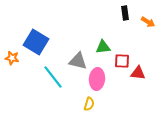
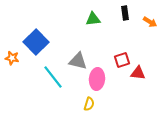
orange arrow: moved 2 px right
blue square: rotated 15 degrees clockwise
green triangle: moved 10 px left, 28 px up
red square: moved 1 px up; rotated 21 degrees counterclockwise
